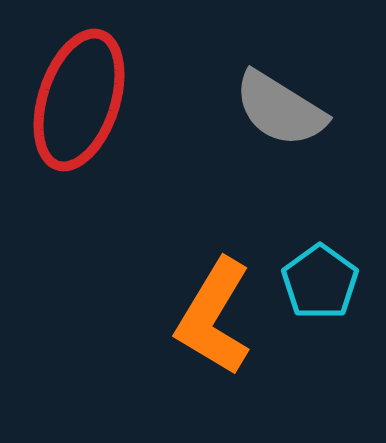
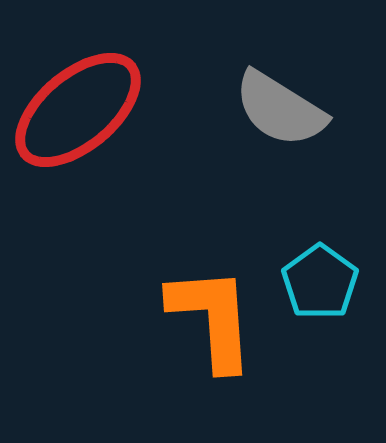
red ellipse: moved 1 px left, 10 px down; rotated 32 degrees clockwise
orange L-shape: moved 2 px left, 1 px down; rotated 145 degrees clockwise
